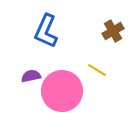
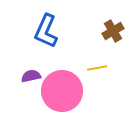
yellow line: moved 2 px up; rotated 42 degrees counterclockwise
